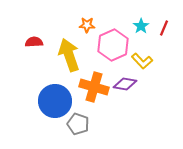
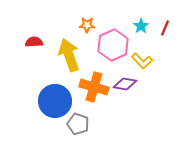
red line: moved 1 px right
